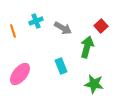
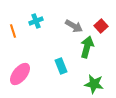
gray arrow: moved 11 px right, 2 px up
